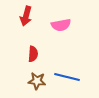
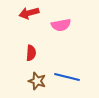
red arrow: moved 3 px right, 3 px up; rotated 60 degrees clockwise
red semicircle: moved 2 px left, 1 px up
brown star: rotated 12 degrees clockwise
